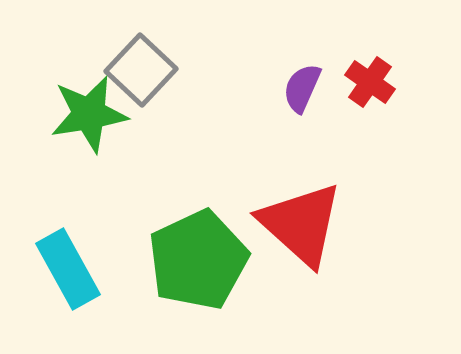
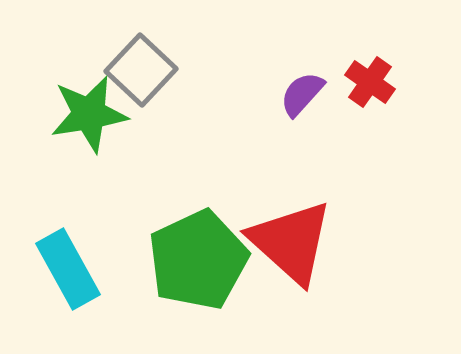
purple semicircle: moved 6 px down; rotated 18 degrees clockwise
red triangle: moved 10 px left, 18 px down
